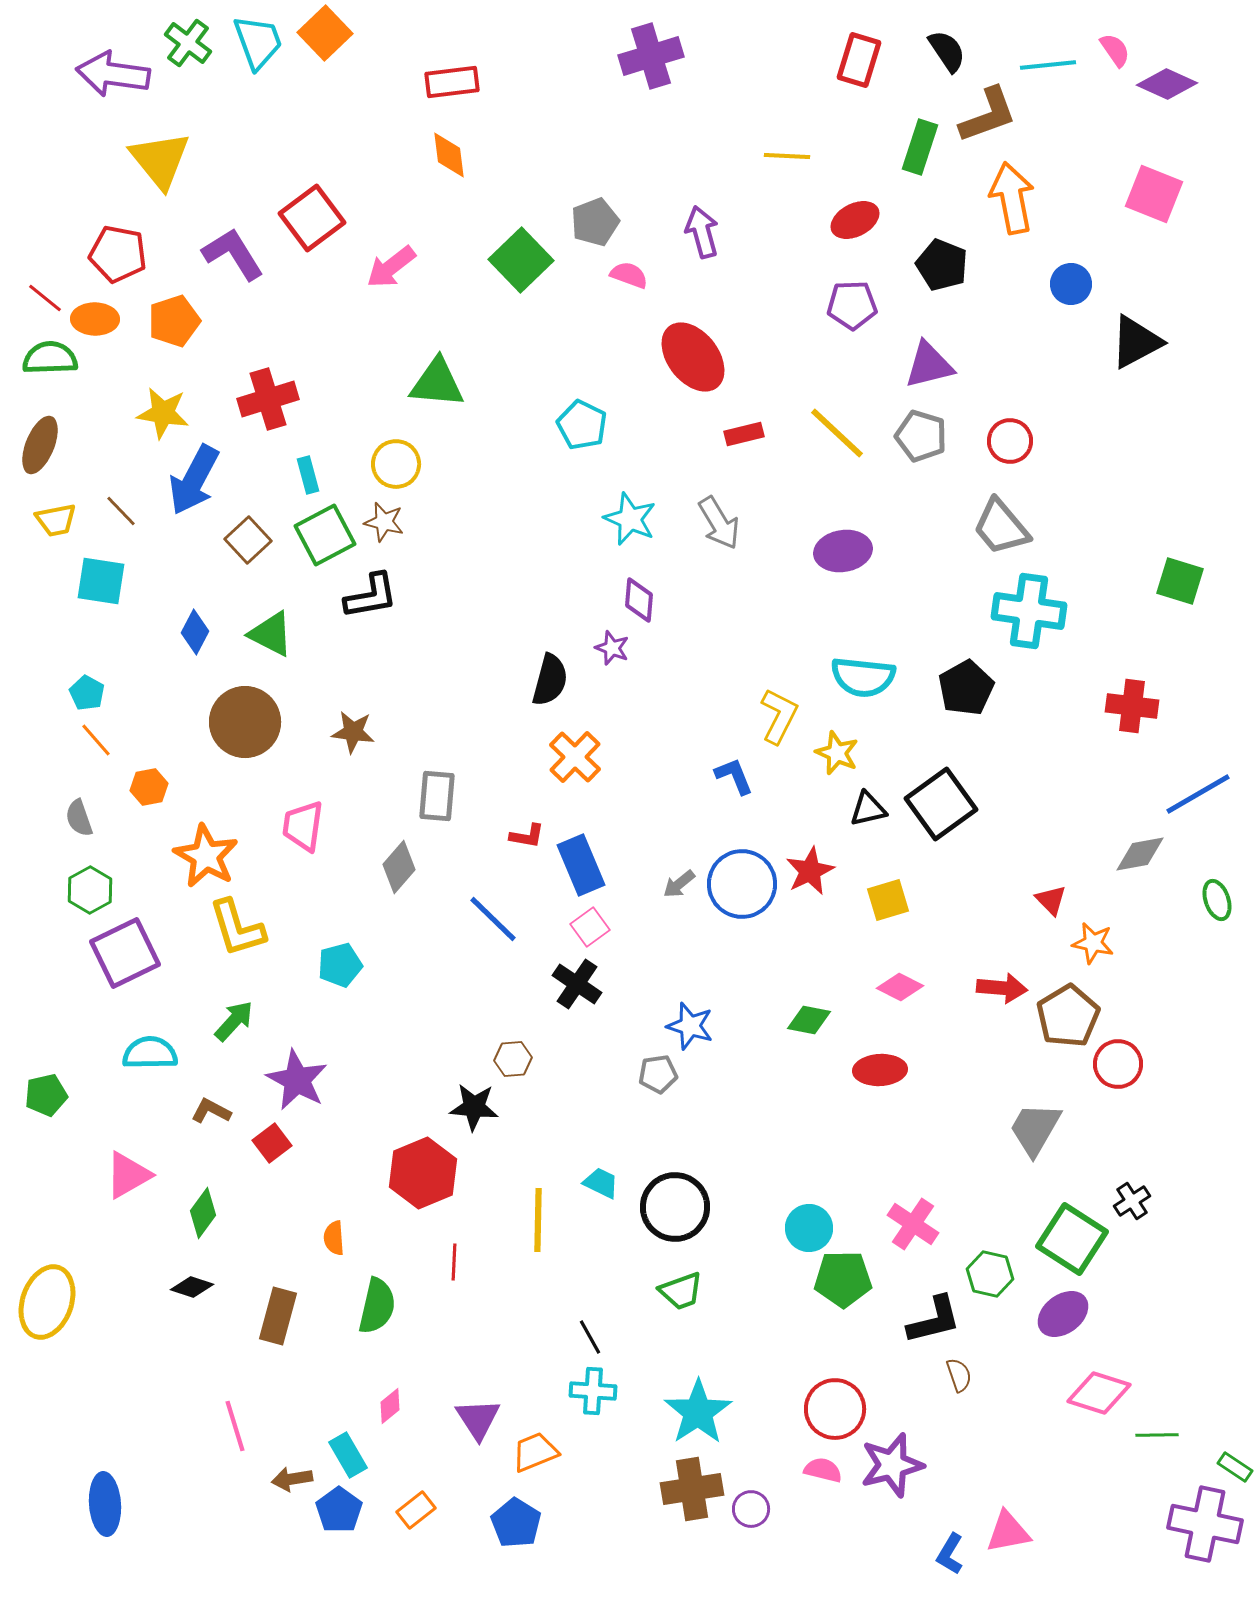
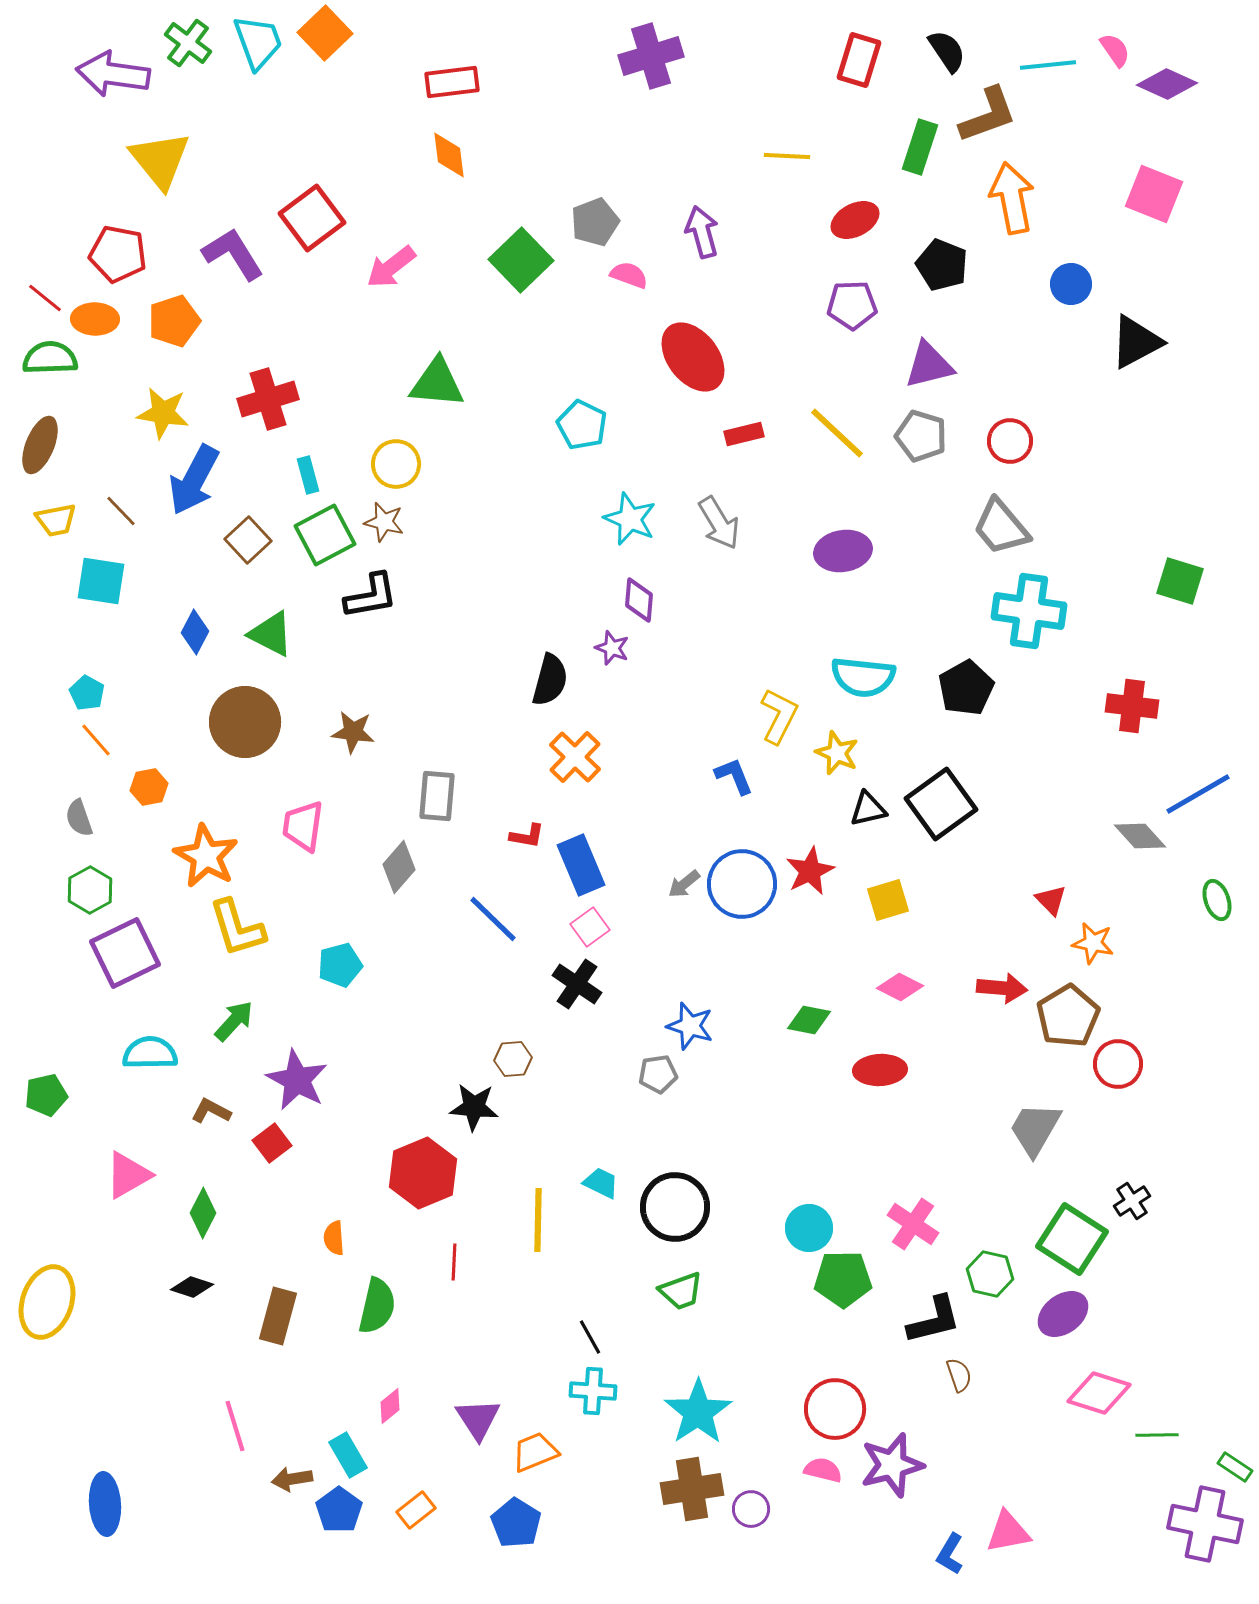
gray diamond at (1140, 854): moved 18 px up; rotated 58 degrees clockwise
gray arrow at (679, 884): moved 5 px right
green diamond at (203, 1213): rotated 9 degrees counterclockwise
